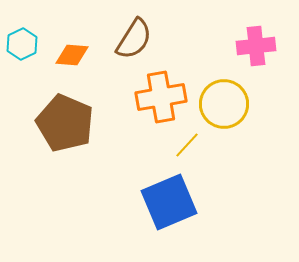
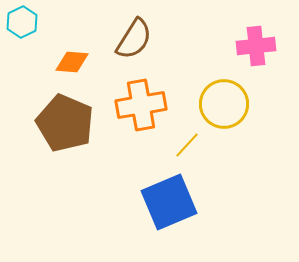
cyan hexagon: moved 22 px up
orange diamond: moved 7 px down
orange cross: moved 20 px left, 8 px down
